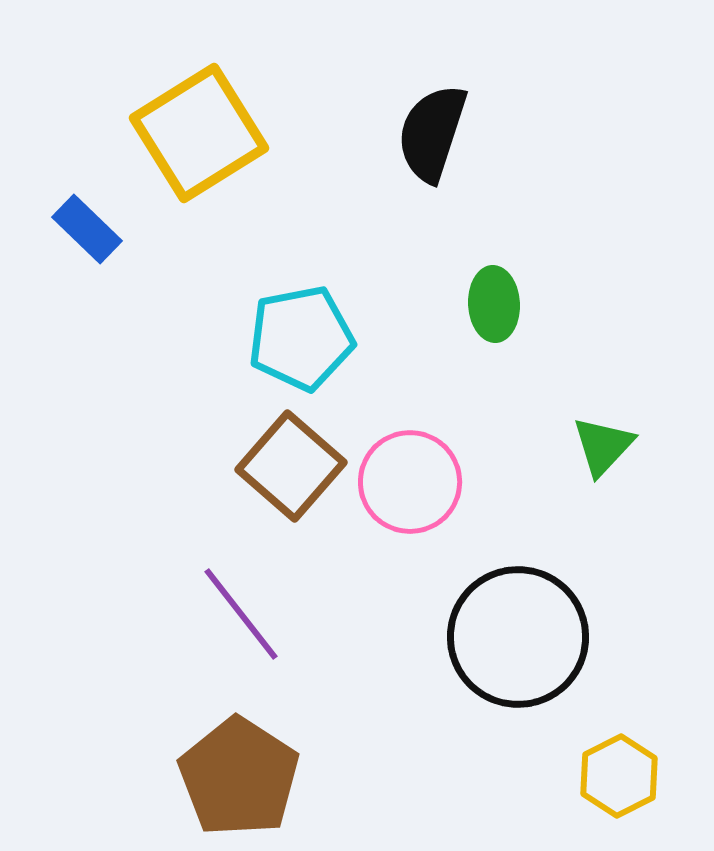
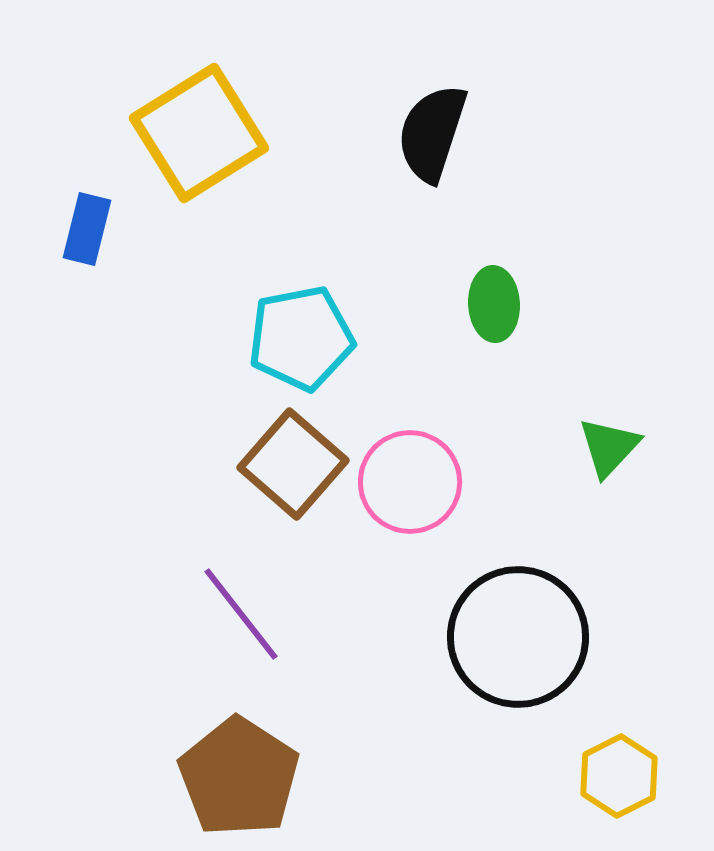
blue rectangle: rotated 60 degrees clockwise
green triangle: moved 6 px right, 1 px down
brown square: moved 2 px right, 2 px up
